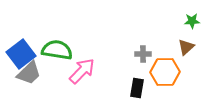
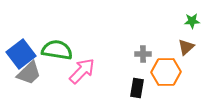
orange hexagon: moved 1 px right
